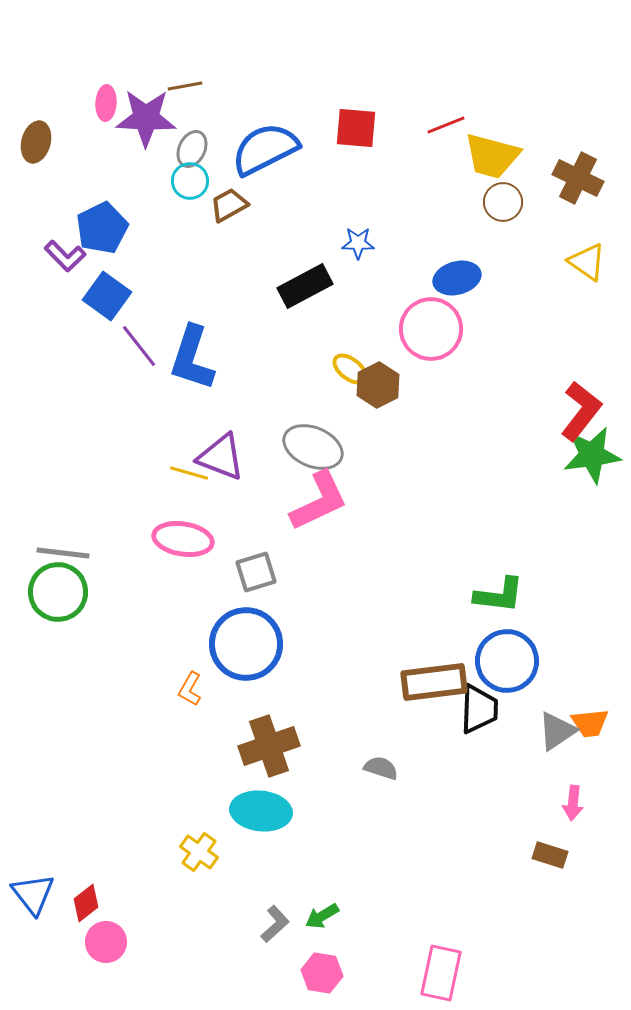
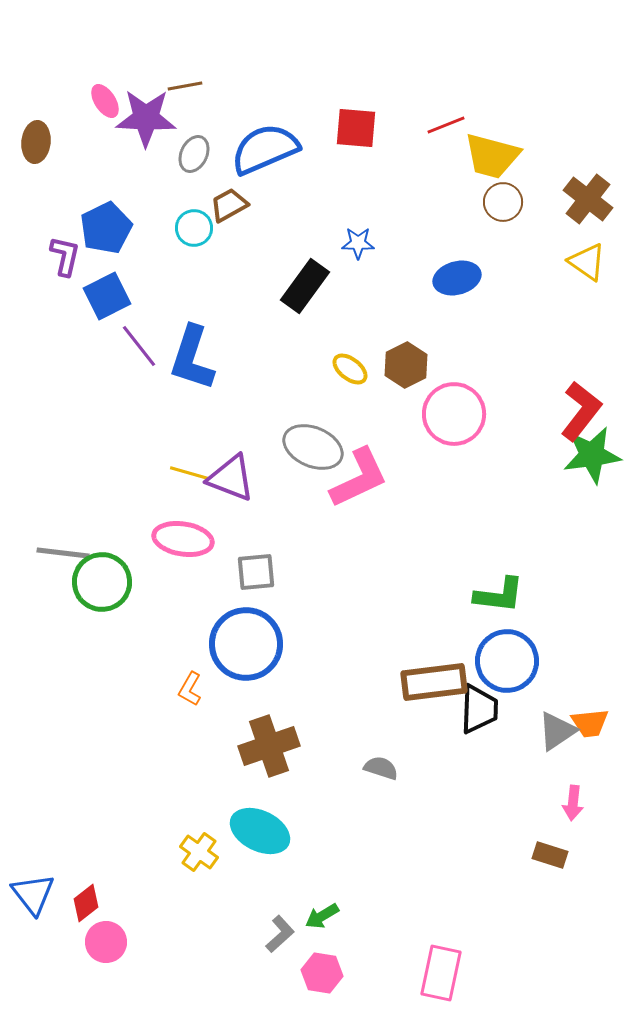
pink ellipse at (106, 103): moved 1 px left, 2 px up; rotated 36 degrees counterclockwise
brown ellipse at (36, 142): rotated 9 degrees counterclockwise
gray ellipse at (192, 149): moved 2 px right, 5 px down
blue semicircle at (265, 149): rotated 4 degrees clockwise
brown cross at (578, 178): moved 10 px right, 21 px down; rotated 12 degrees clockwise
cyan circle at (190, 181): moved 4 px right, 47 px down
blue pentagon at (102, 228): moved 4 px right
purple L-shape at (65, 256): rotated 123 degrees counterclockwise
black rectangle at (305, 286): rotated 26 degrees counterclockwise
blue square at (107, 296): rotated 27 degrees clockwise
pink circle at (431, 329): moved 23 px right, 85 px down
brown hexagon at (378, 385): moved 28 px right, 20 px up
purple triangle at (221, 457): moved 10 px right, 21 px down
pink L-shape at (319, 501): moved 40 px right, 23 px up
gray square at (256, 572): rotated 12 degrees clockwise
green circle at (58, 592): moved 44 px right, 10 px up
cyan ellipse at (261, 811): moved 1 px left, 20 px down; rotated 20 degrees clockwise
gray L-shape at (275, 924): moved 5 px right, 10 px down
